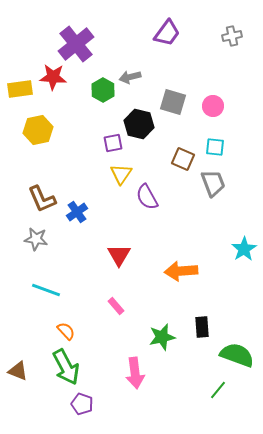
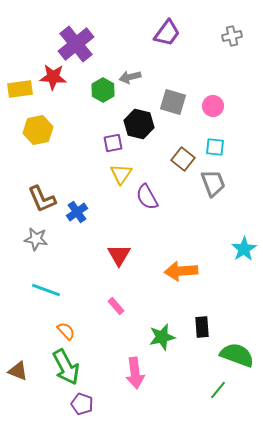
brown square: rotated 15 degrees clockwise
